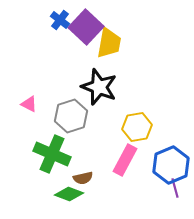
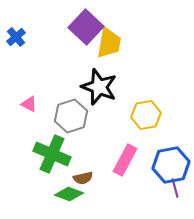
blue cross: moved 44 px left, 17 px down; rotated 12 degrees clockwise
yellow hexagon: moved 9 px right, 12 px up
blue hexagon: rotated 12 degrees clockwise
